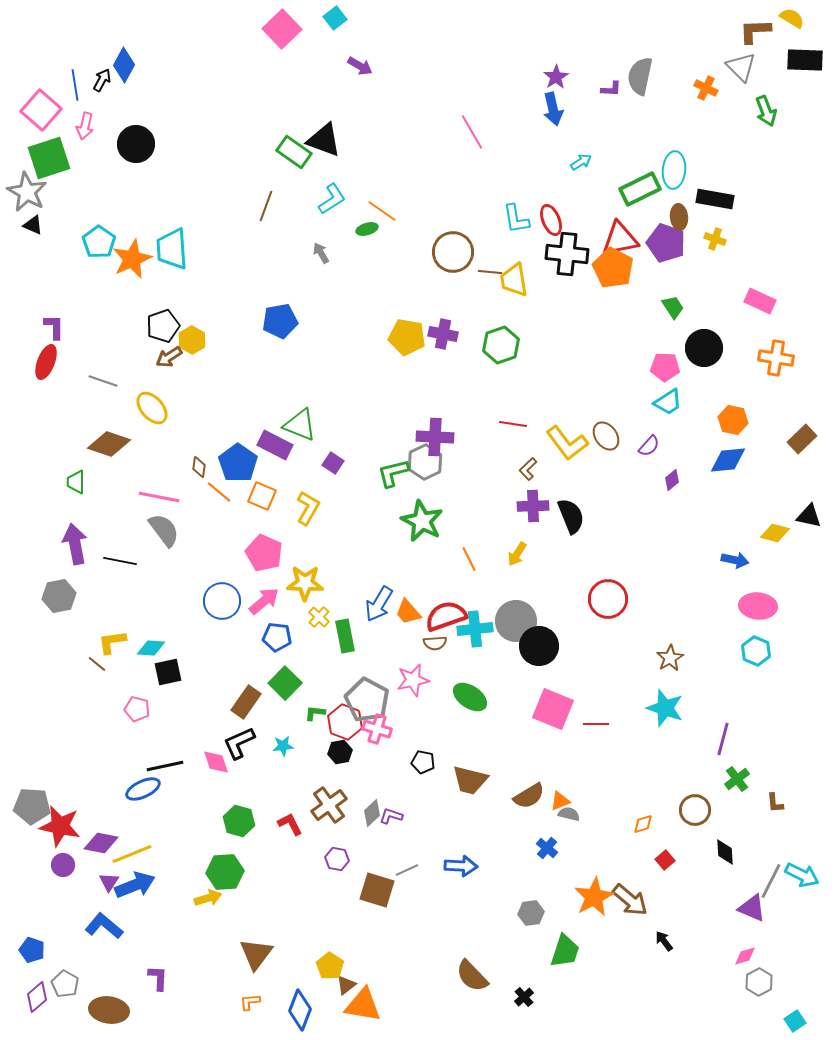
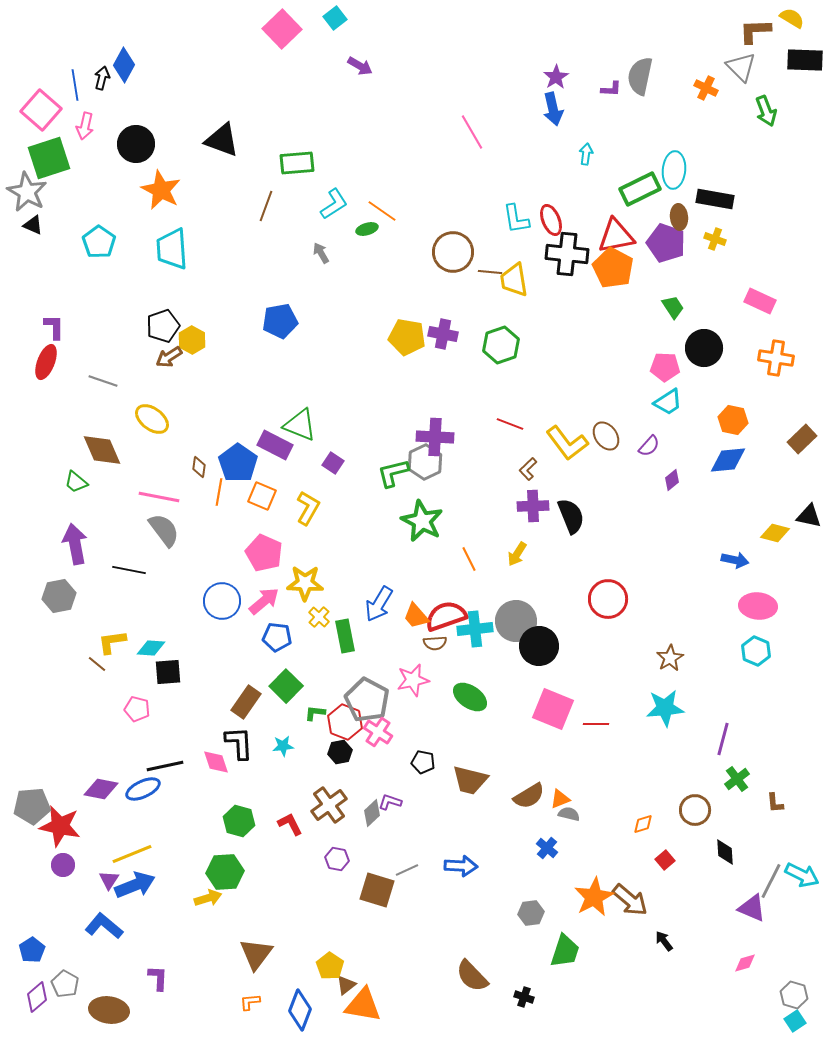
black arrow at (102, 80): moved 2 px up; rotated 15 degrees counterclockwise
black triangle at (324, 140): moved 102 px left
green rectangle at (294, 152): moved 3 px right, 11 px down; rotated 40 degrees counterclockwise
cyan arrow at (581, 162): moved 5 px right, 8 px up; rotated 50 degrees counterclockwise
cyan L-shape at (332, 199): moved 2 px right, 5 px down
red triangle at (620, 239): moved 4 px left, 3 px up
orange star at (132, 259): moved 29 px right, 69 px up; rotated 21 degrees counterclockwise
yellow ellipse at (152, 408): moved 11 px down; rotated 12 degrees counterclockwise
red line at (513, 424): moved 3 px left; rotated 12 degrees clockwise
brown diamond at (109, 444): moved 7 px left, 6 px down; rotated 48 degrees clockwise
green trapezoid at (76, 482): rotated 50 degrees counterclockwise
orange line at (219, 492): rotated 60 degrees clockwise
black line at (120, 561): moved 9 px right, 9 px down
orange trapezoid at (408, 612): moved 8 px right, 4 px down
black square at (168, 672): rotated 8 degrees clockwise
green square at (285, 683): moved 1 px right, 3 px down
cyan star at (665, 708): rotated 24 degrees counterclockwise
pink cross at (377, 729): moved 1 px right, 3 px down; rotated 16 degrees clockwise
black L-shape at (239, 743): rotated 111 degrees clockwise
orange triangle at (560, 801): moved 2 px up
gray pentagon at (32, 806): rotated 9 degrees counterclockwise
purple L-shape at (391, 816): moved 1 px left, 14 px up
purple diamond at (101, 843): moved 54 px up
purple triangle at (109, 882): moved 2 px up
blue pentagon at (32, 950): rotated 20 degrees clockwise
pink diamond at (745, 956): moved 7 px down
gray hexagon at (759, 982): moved 35 px right, 13 px down; rotated 16 degrees counterclockwise
black cross at (524, 997): rotated 30 degrees counterclockwise
